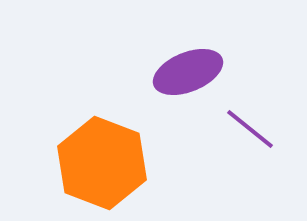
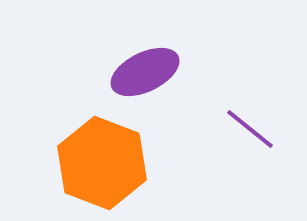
purple ellipse: moved 43 px left; rotated 4 degrees counterclockwise
